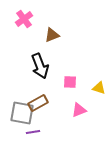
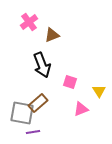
pink cross: moved 5 px right, 3 px down
black arrow: moved 2 px right, 1 px up
pink square: rotated 16 degrees clockwise
yellow triangle: moved 3 px down; rotated 40 degrees clockwise
brown rectangle: rotated 12 degrees counterclockwise
pink triangle: moved 2 px right, 1 px up
